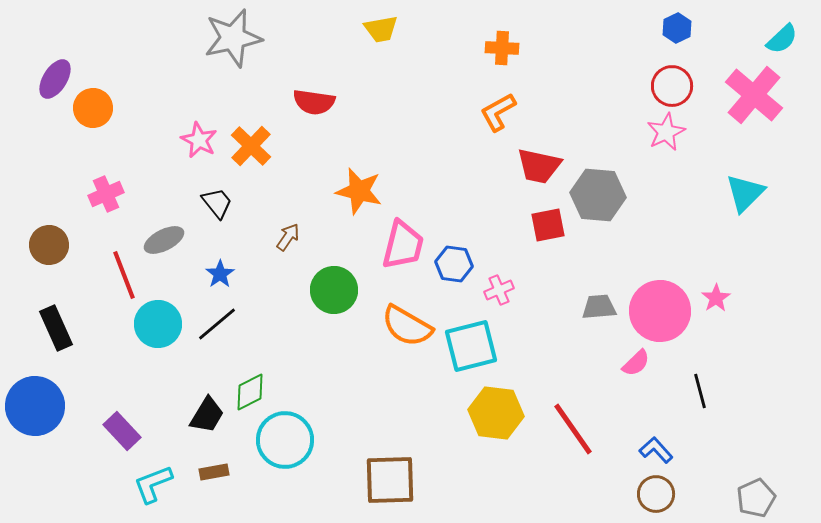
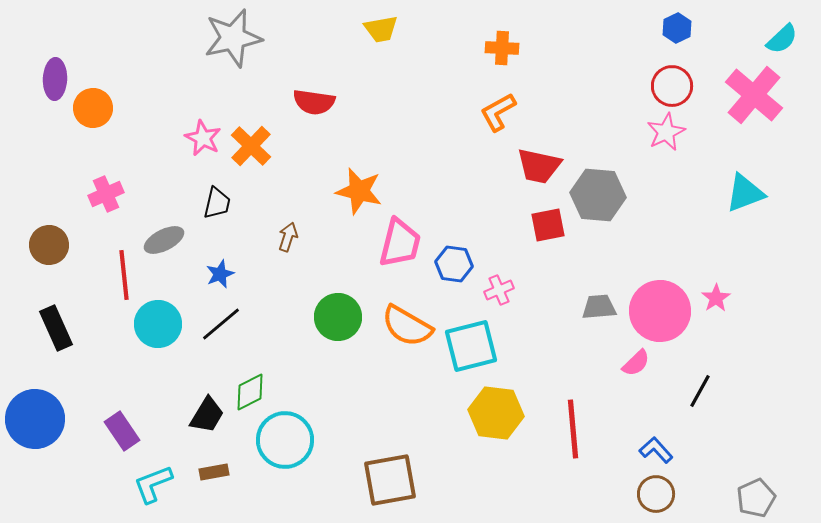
purple ellipse at (55, 79): rotated 30 degrees counterclockwise
pink star at (199, 140): moved 4 px right, 2 px up
cyan triangle at (745, 193): rotated 24 degrees clockwise
black trapezoid at (217, 203): rotated 52 degrees clockwise
brown arrow at (288, 237): rotated 16 degrees counterclockwise
pink trapezoid at (403, 245): moved 3 px left, 2 px up
blue star at (220, 274): rotated 12 degrees clockwise
red line at (124, 275): rotated 15 degrees clockwise
green circle at (334, 290): moved 4 px right, 27 px down
black line at (217, 324): moved 4 px right
black line at (700, 391): rotated 44 degrees clockwise
blue circle at (35, 406): moved 13 px down
red line at (573, 429): rotated 30 degrees clockwise
purple rectangle at (122, 431): rotated 9 degrees clockwise
brown square at (390, 480): rotated 8 degrees counterclockwise
